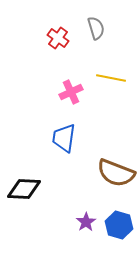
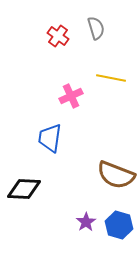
red cross: moved 2 px up
pink cross: moved 4 px down
blue trapezoid: moved 14 px left
brown semicircle: moved 2 px down
